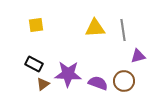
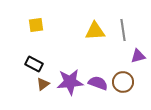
yellow triangle: moved 3 px down
purple star: moved 2 px right, 8 px down; rotated 8 degrees counterclockwise
brown circle: moved 1 px left, 1 px down
